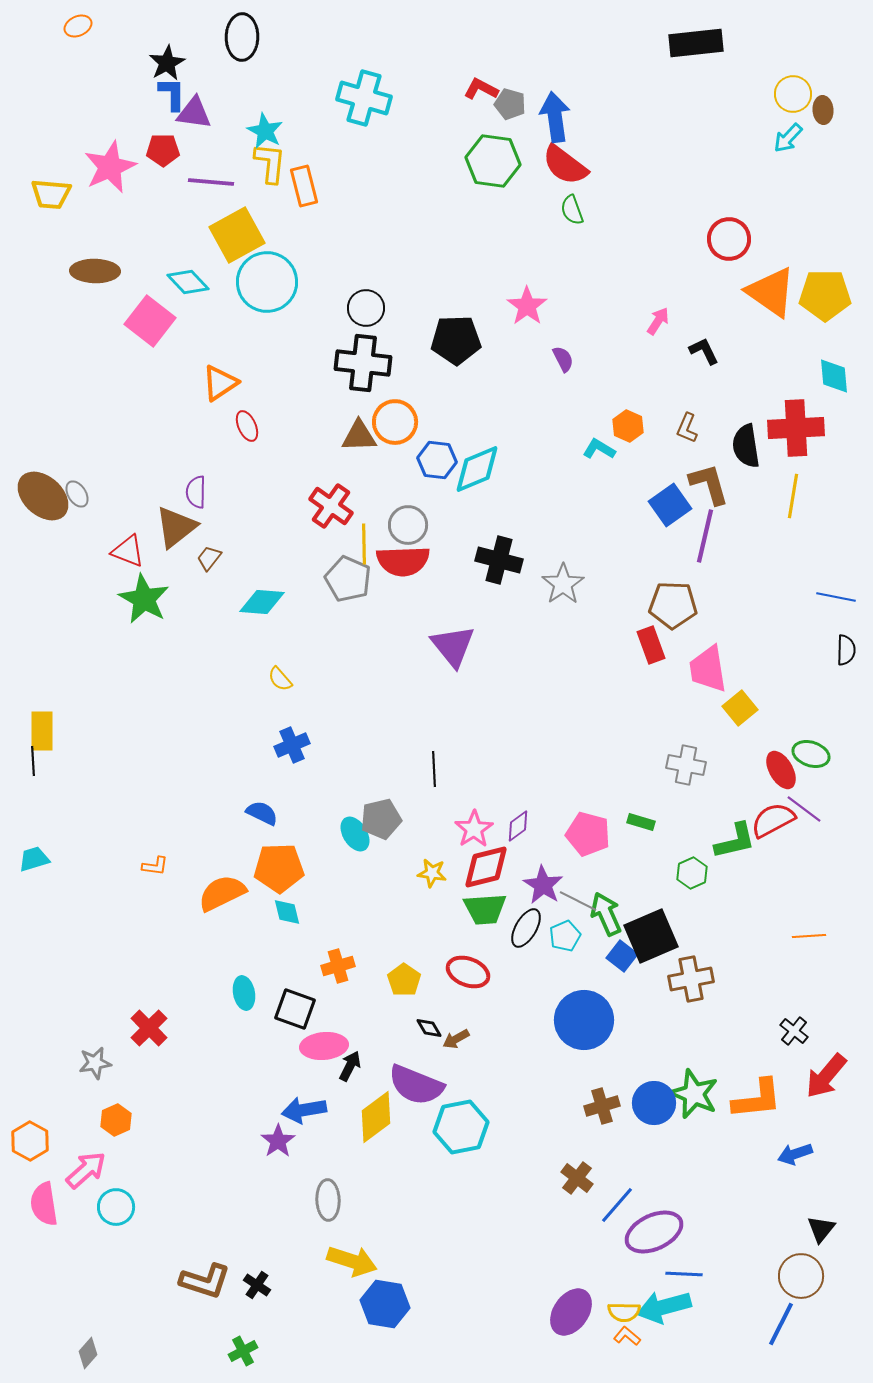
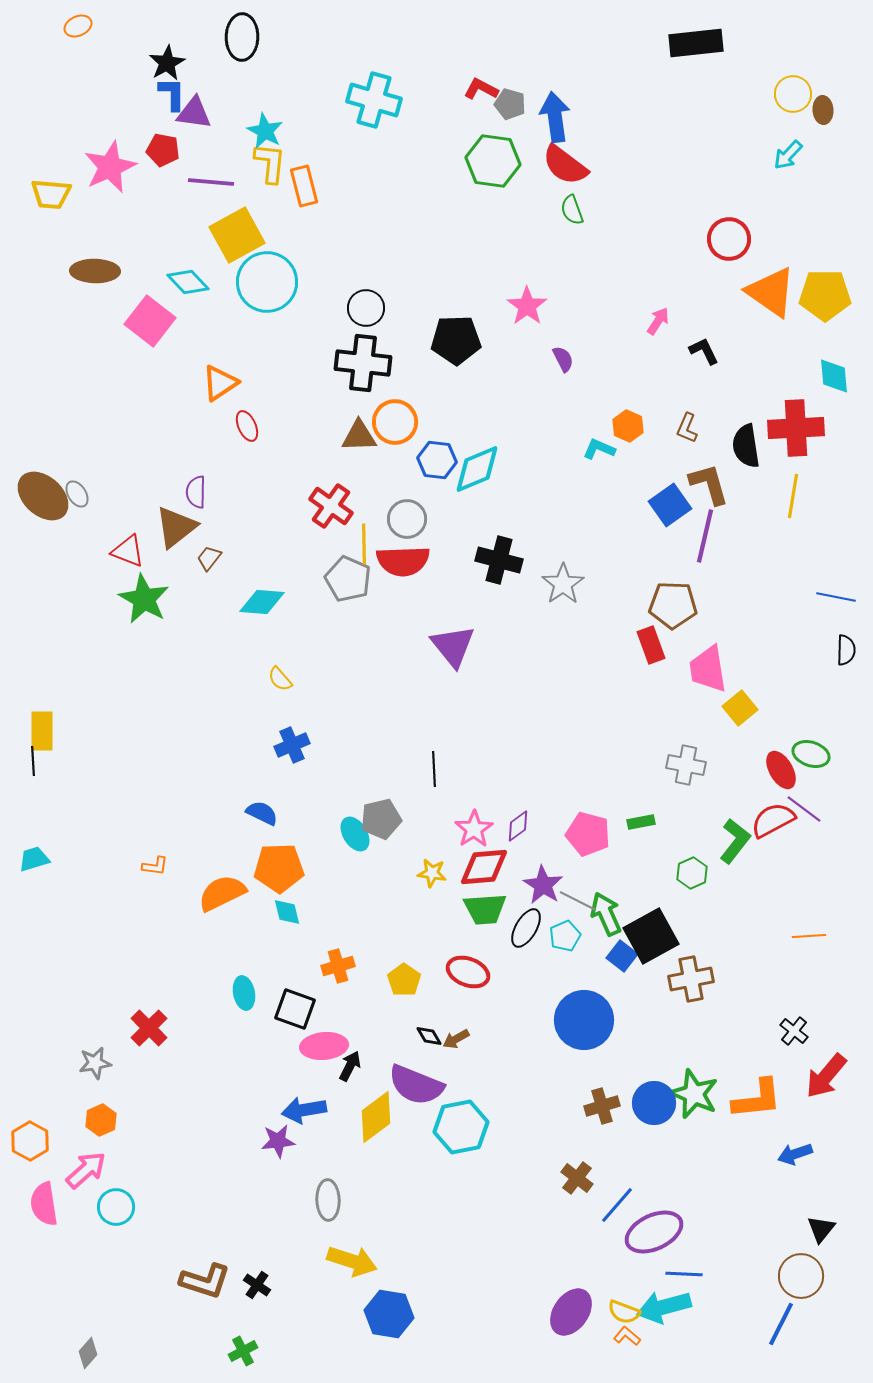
cyan cross at (364, 98): moved 10 px right, 2 px down
cyan arrow at (788, 138): moved 17 px down
red pentagon at (163, 150): rotated 12 degrees clockwise
cyan L-shape at (599, 449): rotated 8 degrees counterclockwise
gray circle at (408, 525): moved 1 px left, 6 px up
green rectangle at (641, 822): rotated 28 degrees counterclockwise
green L-shape at (735, 841): rotated 39 degrees counterclockwise
red diamond at (486, 867): moved 2 px left; rotated 9 degrees clockwise
black square at (651, 936): rotated 6 degrees counterclockwise
black diamond at (429, 1028): moved 8 px down
orange hexagon at (116, 1120): moved 15 px left
purple star at (278, 1141): rotated 28 degrees clockwise
blue hexagon at (385, 1304): moved 4 px right, 10 px down
yellow semicircle at (624, 1312): rotated 20 degrees clockwise
